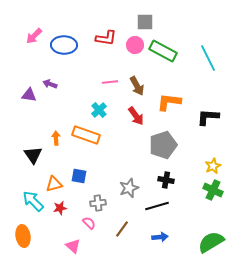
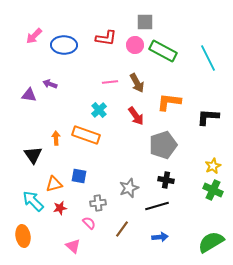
brown arrow: moved 3 px up
